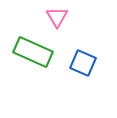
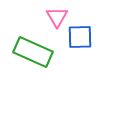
blue square: moved 3 px left, 26 px up; rotated 24 degrees counterclockwise
